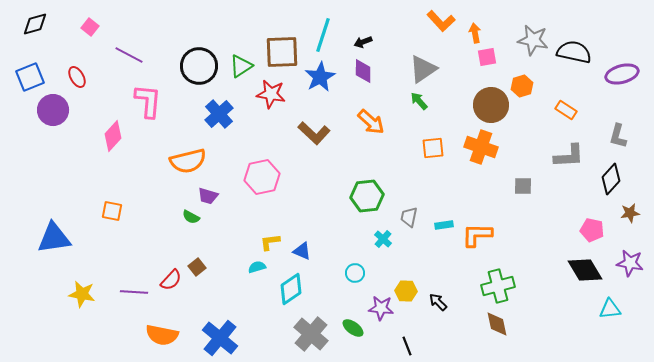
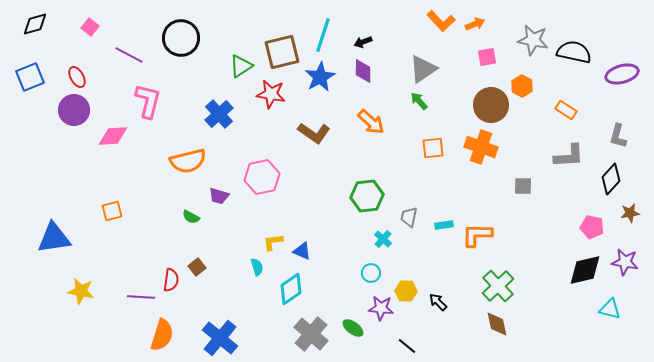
orange arrow at (475, 33): moved 9 px up; rotated 78 degrees clockwise
brown square at (282, 52): rotated 12 degrees counterclockwise
black circle at (199, 66): moved 18 px left, 28 px up
orange hexagon at (522, 86): rotated 15 degrees counterclockwise
pink L-shape at (148, 101): rotated 9 degrees clockwise
purple circle at (53, 110): moved 21 px right
brown L-shape at (314, 133): rotated 8 degrees counterclockwise
pink diamond at (113, 136): rotated 44 degrees clockwise
purple trapezoid at (208, 196): moved 11 px right
orange square at (112, 211): rotated 25 degrees counterclockwise
pink pentagon at (592, 230): moved 3 px up
yellow L-shape at (270, 242): moved 3 px right
purple star at (630, 263): moved 5 px left, 1 px up
cyan semicircle at (257, 267): rotated 90 degrees clockwise
black diamond at (585, 270): rotated 72 degrees counterclockwise
cyan circle at (355, 273): moved 16 px right
red semicircle at (171, 280): rotated 35 degrees counterclockwise
green cross at (498, 286): rotated 28 degrees counterclockwise
purple line at (134, 292): moved 7 px right, 5 px down
yellow star at (82, 294): moved 1 px left, 3 px up
cyan triangle at (610, 309): rotated 20 degrees clockwise
orange semicircle at (162, 335): rotated 84 degrees counterclockwise
black line at (407, 346): rotated 30 degrees counterclockwise
